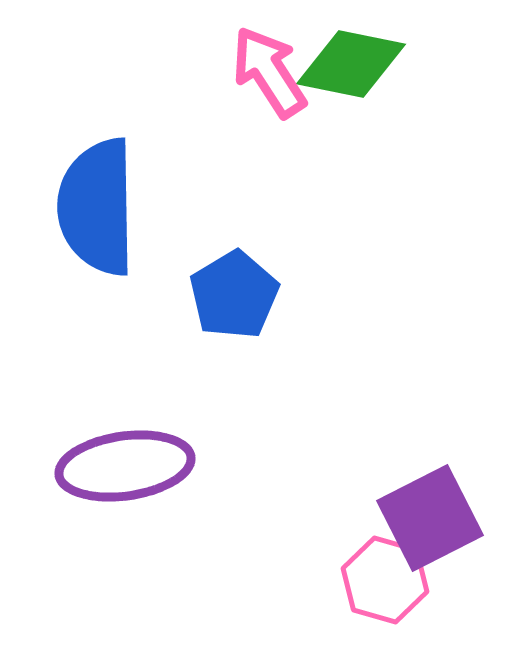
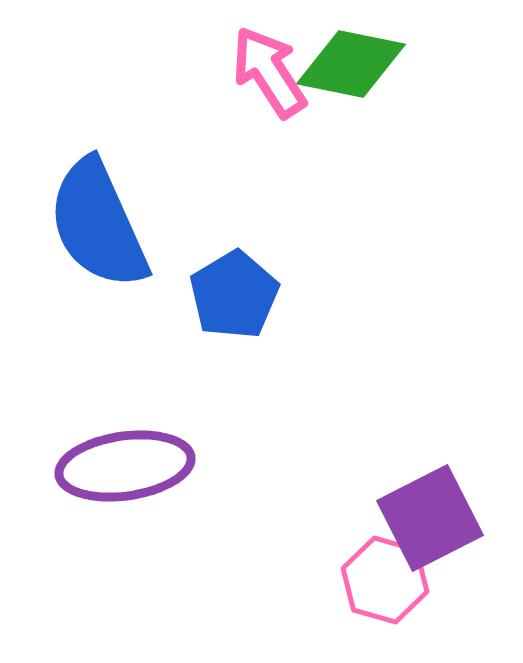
blue semicircle: moved 1 px right, 17 px down; rotated 23 degrees counterclockwise
